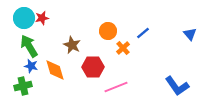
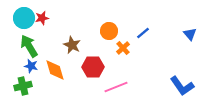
orange circle: moved 1 px right
blue L-shape: moved 5 px right
